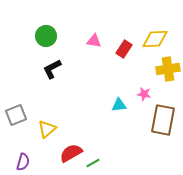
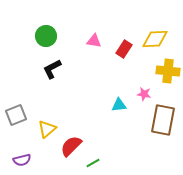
yellow cross: moved 2 px down; rotated 15 degrees clockwise
red semicircle: moved 7 px up; rotated 15 degrees counterclockwise
purple semicircle: moved 1 px left, 2 px up; rotated 60 degrees clockwise
